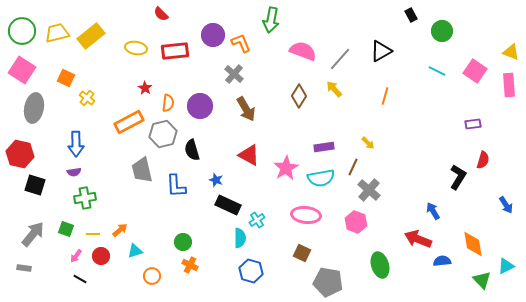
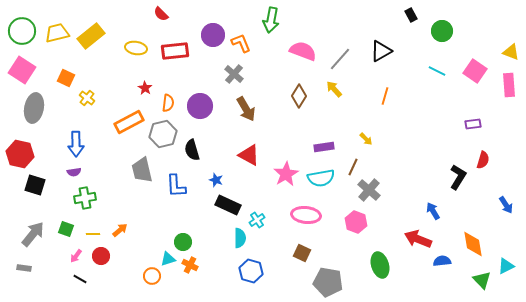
yellow arrow at (368, 143): moved 2 px left, 4 px up
pink star at (286, 168): moved 6 px down
cyan triangle at (135, 251): moved 33 px right, 8 px down
